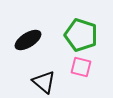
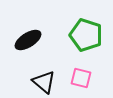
green pentagon: moved 5 px right
pink square: moved 11 px down
